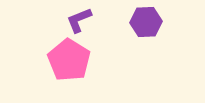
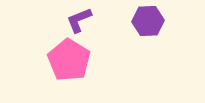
purple hexagon: moved 2 px right, 1 px up
